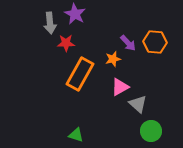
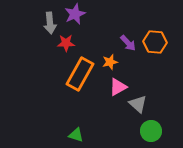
purple star: rotated 20 degrees clockwise
orange star: moved 3 px left, 3 px down
pink triangle: moved 2 px left
